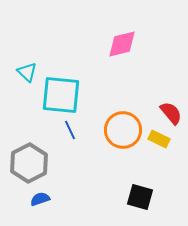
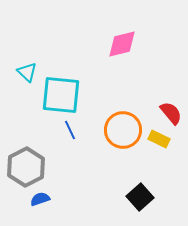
gray hexagon: moved 3 px left, 4 px down
black square: rotated 32 degrees clockwise
